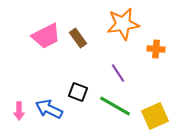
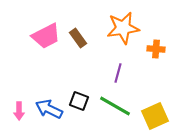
orange star: moved 4 px down
purple line: rotated 48 degrees clockwise
black square: moved 1 px right, 9 px down
